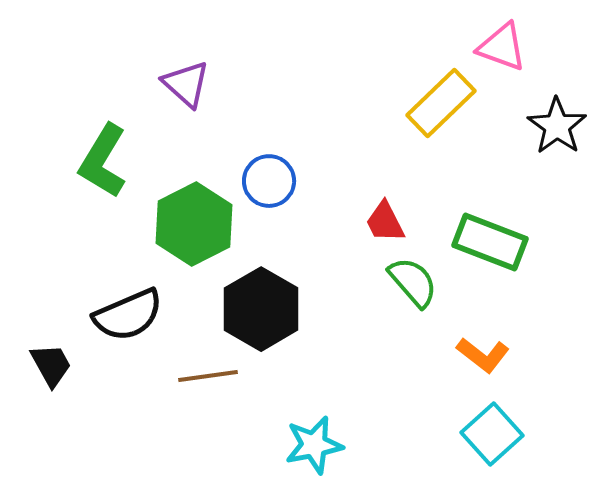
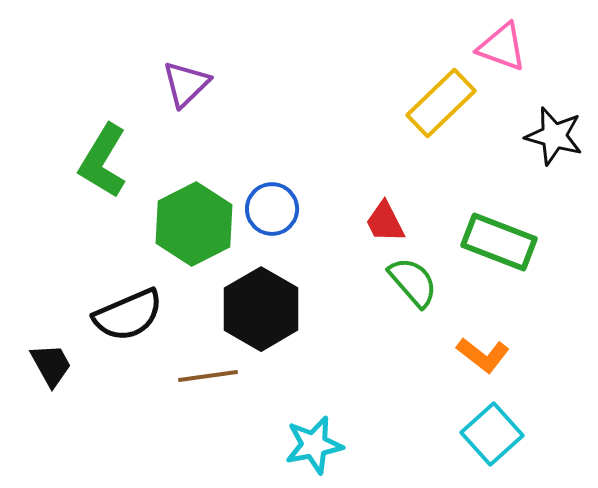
purple triangle: rotated 34 degrees clockwise
black star: moved 3 px left, 10 px down; rotated 20 degrees counterclockwise
blue circle: moved 3 px right, 28 px down
green rectangle: moved 9 px right
